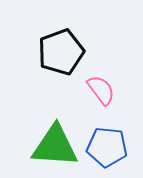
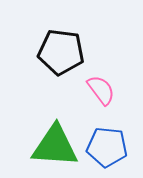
black pentagon: rotated 27 degrees clockwise
